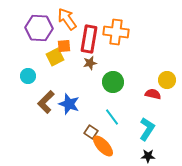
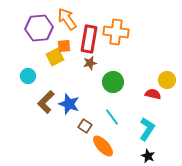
purple hexagon: rotated 8 degrees counterclockwise
brown square: moved 6 px left, 6 px up
black star: rotated 24 degrees clockwise
